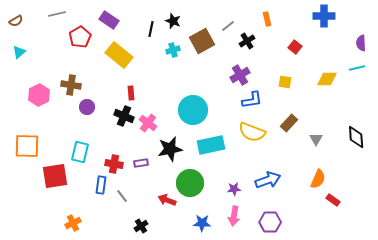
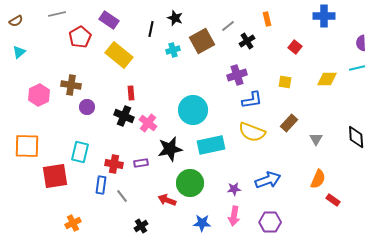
black star at (173, 21): moved 2 px right, 3 px up
purple cross at (240, 75): moved 3 px left; rotated 12 degrees clockwise
